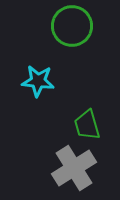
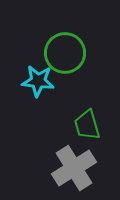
green circle: moved 7 px left, 27 px down
